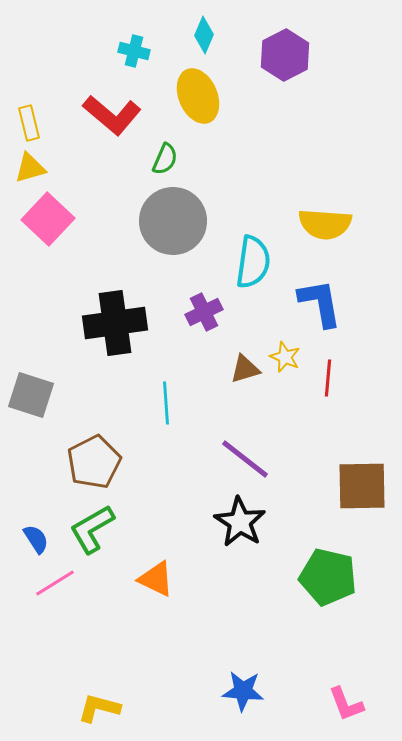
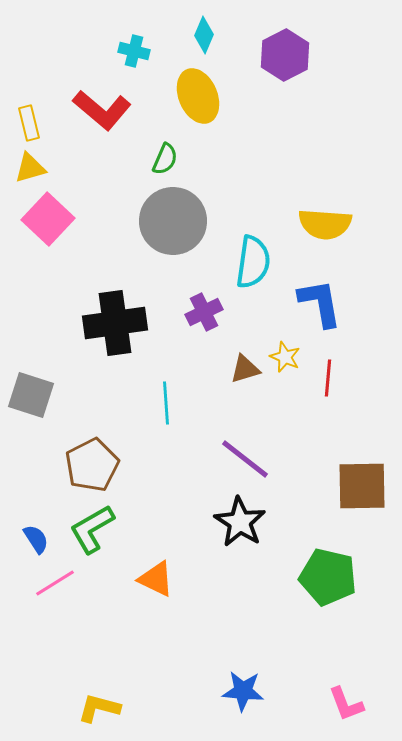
red L-shape: moved 10 px left, 5 px up
brown pentagon: moved 2 px left, 3 px down
